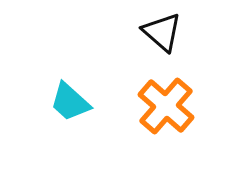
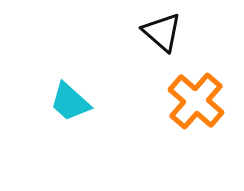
orange cross: moved 30 px right, 5 px up
